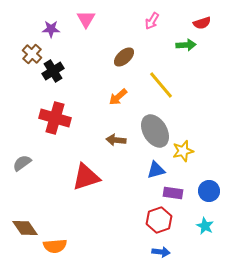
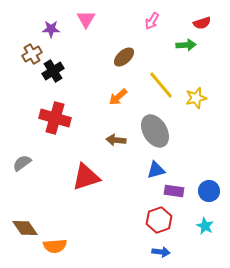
brown cross: rotated 18 degrees clockwise
yellow star: moved 13 px right, 53 px up
purple rectangle: moved 1 px right, 2 px up
